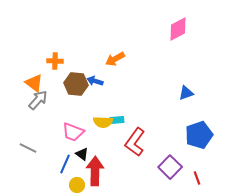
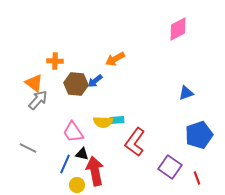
blue arrow: rotated 56 degrees counterclockwise
pink trapezoid: rotated 35 degrees clockwise
black triangle: rotated 24 degrees counterclockwise
purple square: rotated 10 degrees counterclockwise
red arrow: rotated 12 degrees counterclockwise
